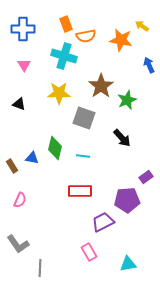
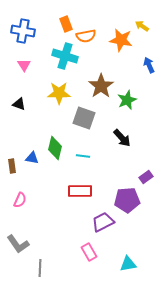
blue cross: moved 2 px down; rotated 10 degrees clockwise
cyan cross: moved 1 px right
brown rectangle: rotated 24 degrees clockwise
